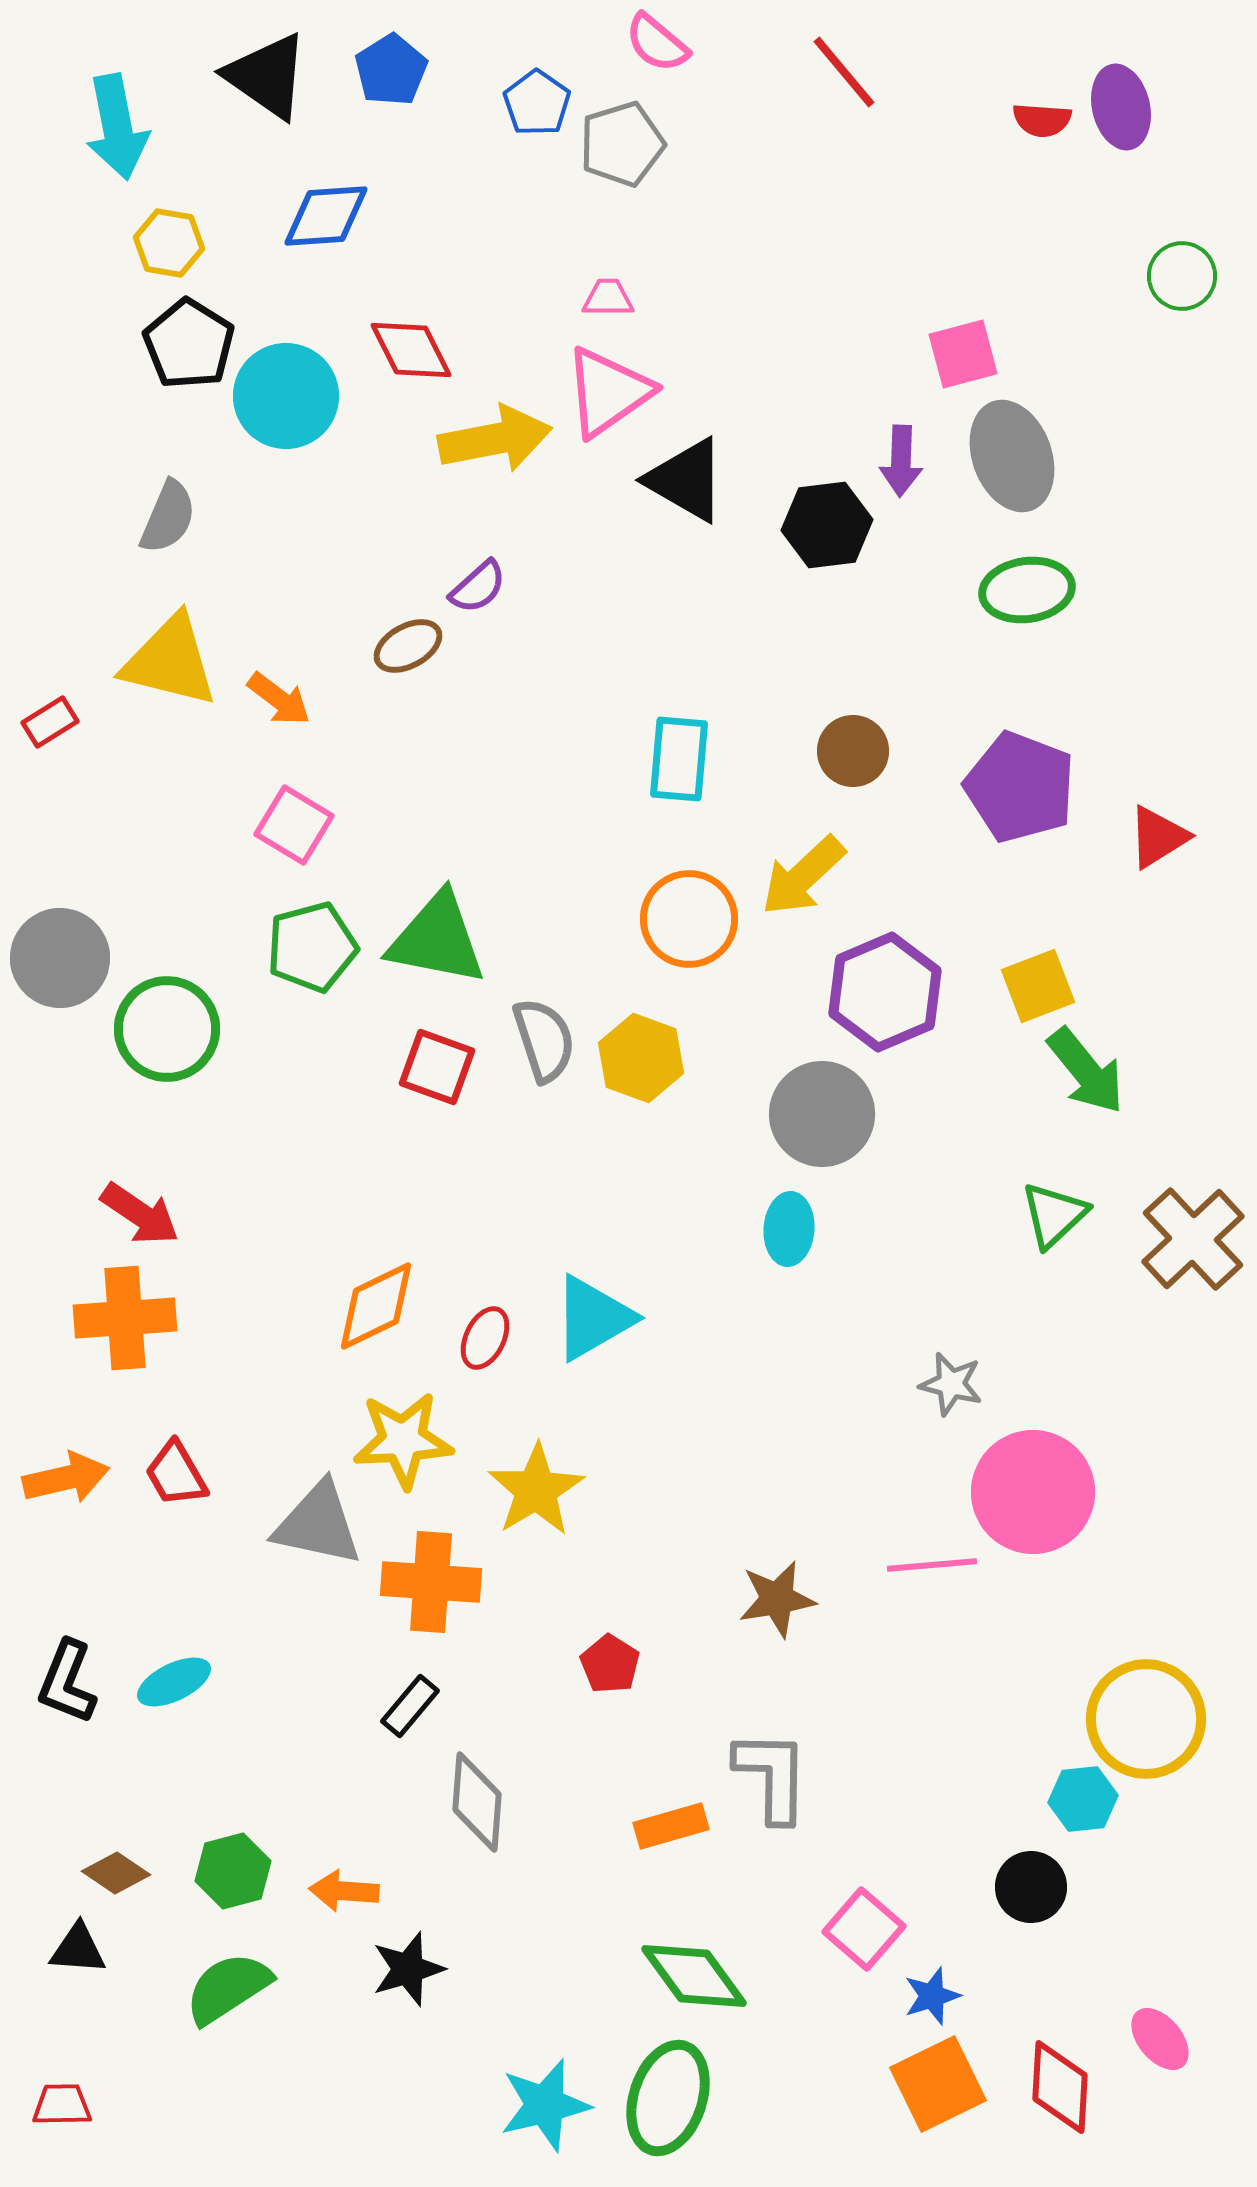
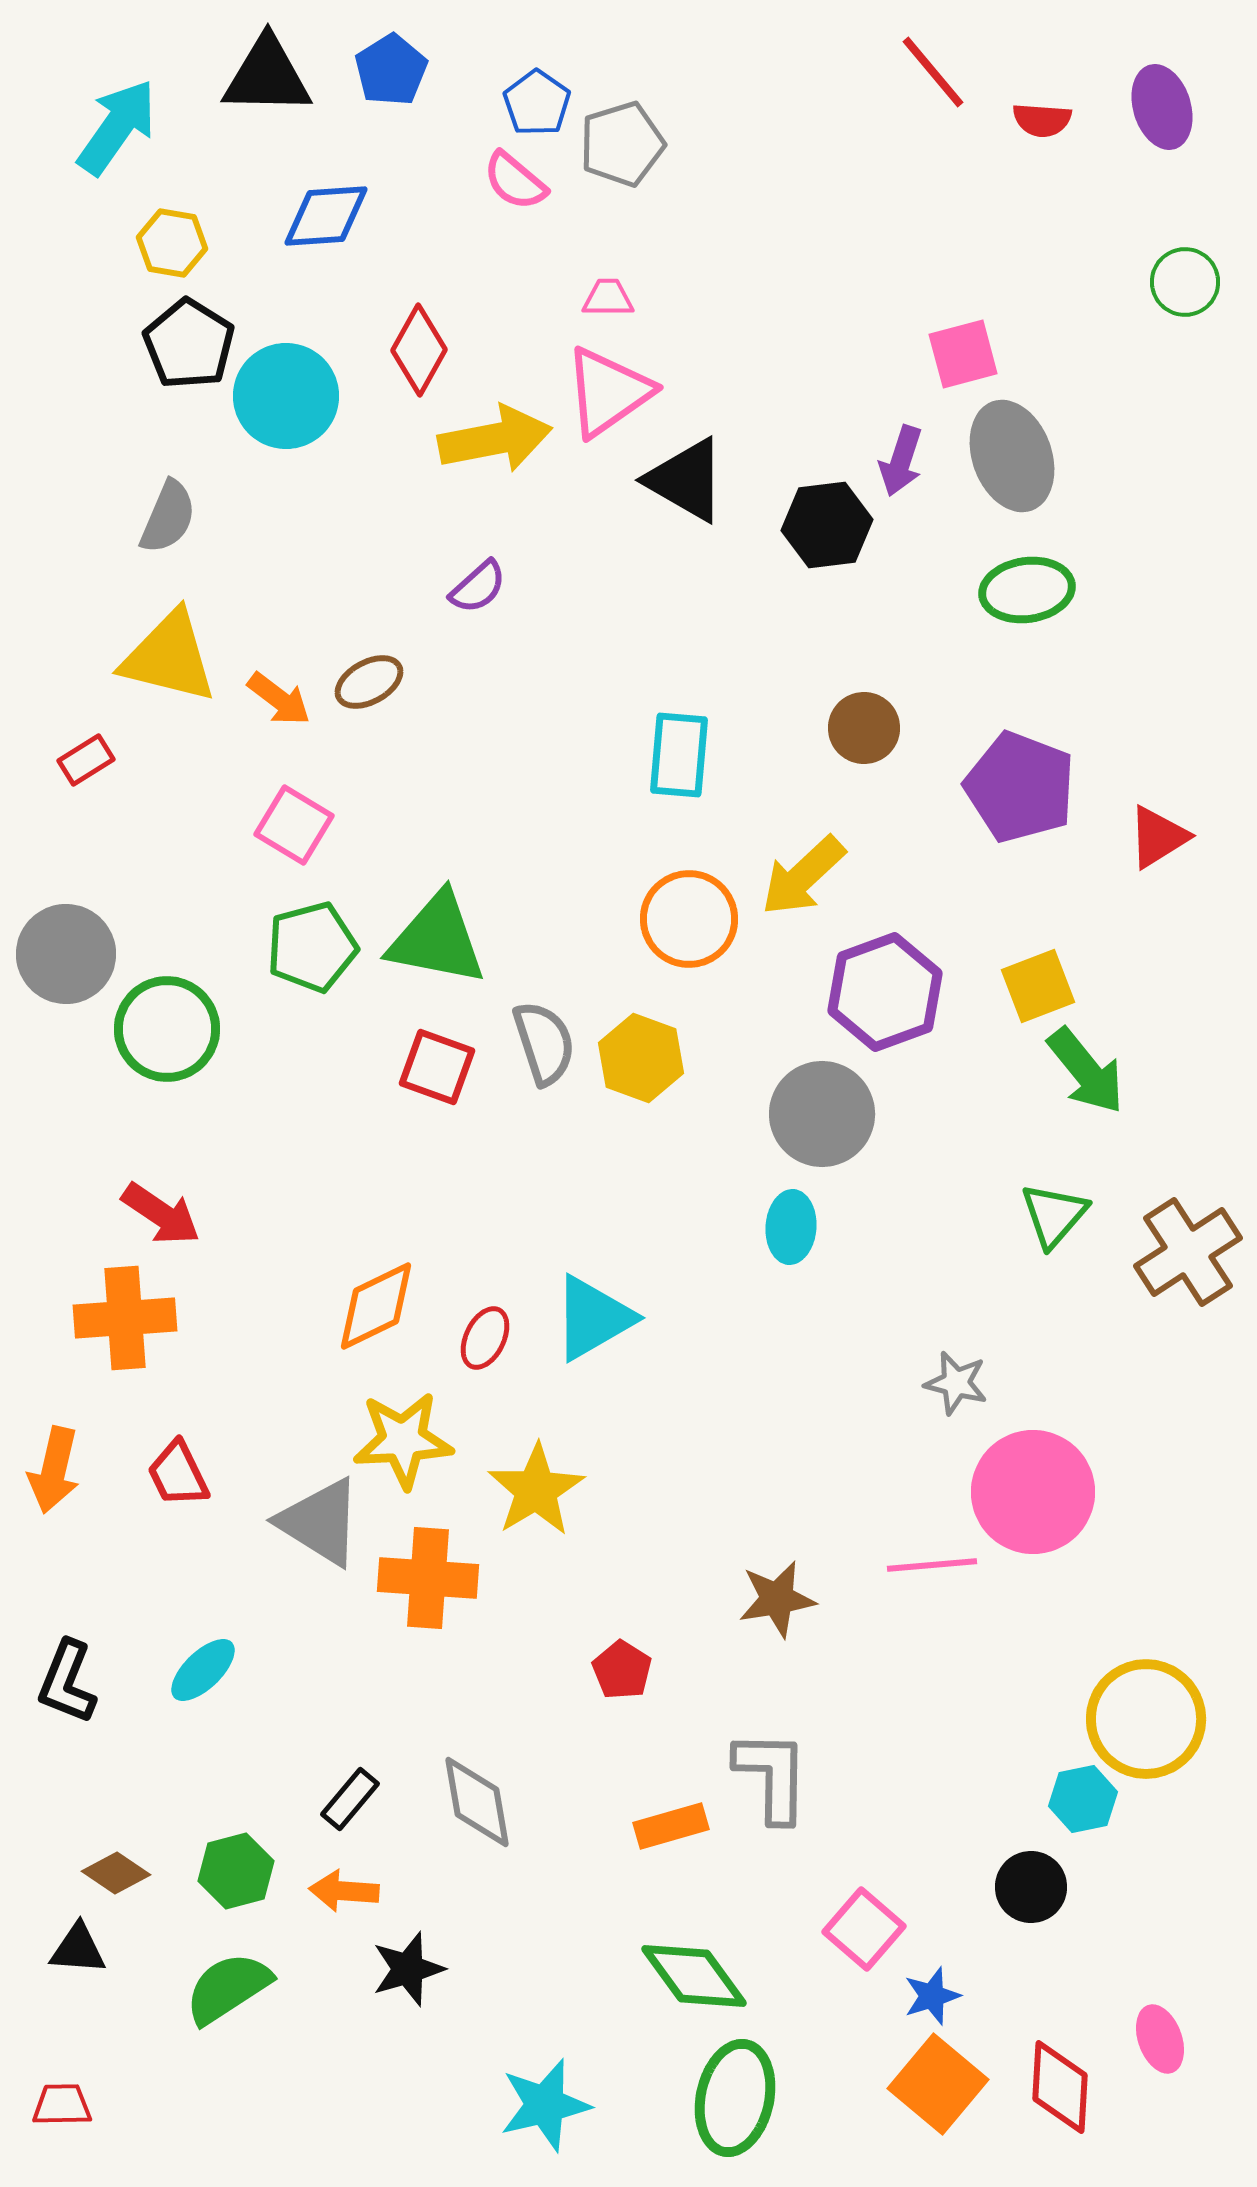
pink semicircle at (657, 43): moved 142 px left, 138 px down
red line at (844, 72): moved 89 px right
black triangle at (267, 76): rotated 34 degrees counterclockwise
purple ellipse at (1121, 107): moved 41 px right; rotated 4 degrees counterclockwise
cyan arrow at (117, 127): rotated 134 degrees counterclockwise
yellow hexagon at (169, 243): moved 3 px right
green circle at (1182, 276): moved 3 px right, 6 px down
red diamond at (411, 350): moved 8 px right; rotated 56 degrees clockwise
purple arrow at (901, 461): rotated 16 degrees clockwise
brown ellipse at (408, 646): moved 39 px left, 36 px down
yellow triangle at (170, 661): moved 1 px left, 4 px up
red rectangle at (50, 722): moved 36 px right, 38 px down
brown circle at (853, 751): moved 11 px right, 23 px up
cyan rectangle at (679, 759): moved 4 px up
gray circle at (60, 958): moved 6 px right, 4 px up
purple hexagon at (885, 992): rotated 3 degrees clockwise
gray semicircle at (544, 1040): moved 3 px down
red arrow at (140, 1214): moved 21 px right
green triangle at (1054, 1215): rotated 6 degrees counterclockwise
cyan ellipse at (789, 1229): moved 2 px right, 2 px up
brown cross at (1193, 1239): moved 5 px left, 13 px down; rotated 10 degrees clockwise
gray star at (951, 1384): moved 5 px right, 1 px up
red trapezoid at (176, 1474): moved 2 px right; rotated 4 degrees clockwise
orange arrow at (66, 1478): moved 12 px left, 8 px up; rotated 116 degrees clockwise
gray triangle at (318, 1524): moved 2 px right, 2 px up; rotated 20 degrees clockwise
orange cross at (431, 1582): moved 3 px left, 4 px up
red pentagon at (610, 1664): moved 12 px right, 6 px down
cyan ellipse at (174, 1682): moved 29 px right, 12 px up; rotated 18 degrees counterclockwise
black rectangle at (410, 1706): moved 60 px left, 93 px down
cyan hexagon at (1083, 1799): rotated 6 degrees counterclockwise
gray diamond at (477, 1802): rotated 14 degrees counterclockwise
green hexagon at (233, 1871): moved 3 px right
pink ellipse at (1160, 2039): rotated 20 degrees clockwise
orange square at (938, 2084): rotated 24 degrees counterclockwise
green ellipse at (668, 2098): moved 67 px right; rotated 6 degrees counterclockwise
